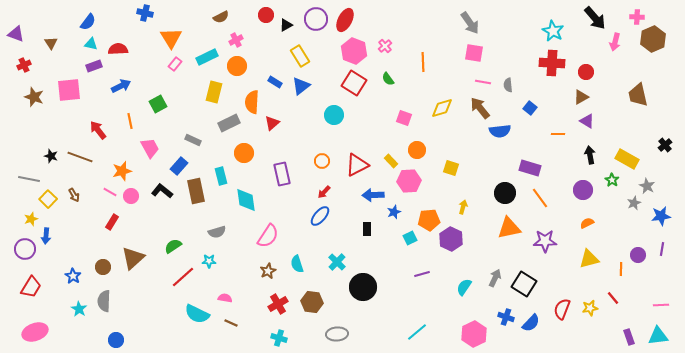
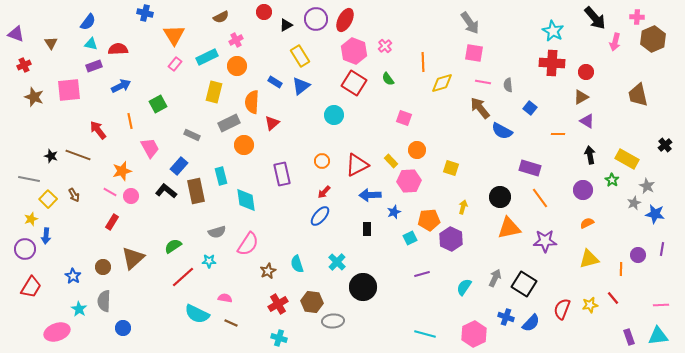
red circle at (266, 15): moved 2 px left, 3 px up
orange triangle at (171, 38): moved 3 px right, 3 px up
yellow diamond at (442, 108): moved 25 px up
blue semicircle at (500, 131): moved 2 px right; rotated 35 degrees clockwise
gray rectangle at (193, 140): moved 1 px left, 5 px up
orange circle at (244, 153): moved 8 px up
brown line at (80, 157): moved 2 px left, 2 px up
black L-shape at (162, 191): moved 4 px right
black circle at (505, 193): moved 5 px left, 4 px down
blue arrow at (373, 195): moved 3 px left
blue star at (661, 216): moved 6 px left, 2 px up; rotated 18 degrees clockwise
pink semicircle at (268, 236): moved 20 px left, 8 px down
yellow star at (590, 308): moved 3 px up
pink ellipse at (35, 332): moved 22 px right
cyan line at (417, 332): moved 8 px right, 2 px down; rotated 55 degrees clockwise
gray ellipse at (337, 334): moved 4 px left, 13 px up
blue circle at (116, 340): moved 7 px right, 12 px up
